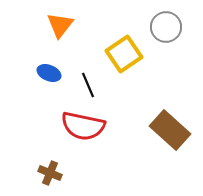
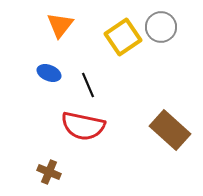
gray circle: moved 5 px left
yellow square: moved 1 px left, 17 px up
brown cross: moved 1 px left, 1 px up
